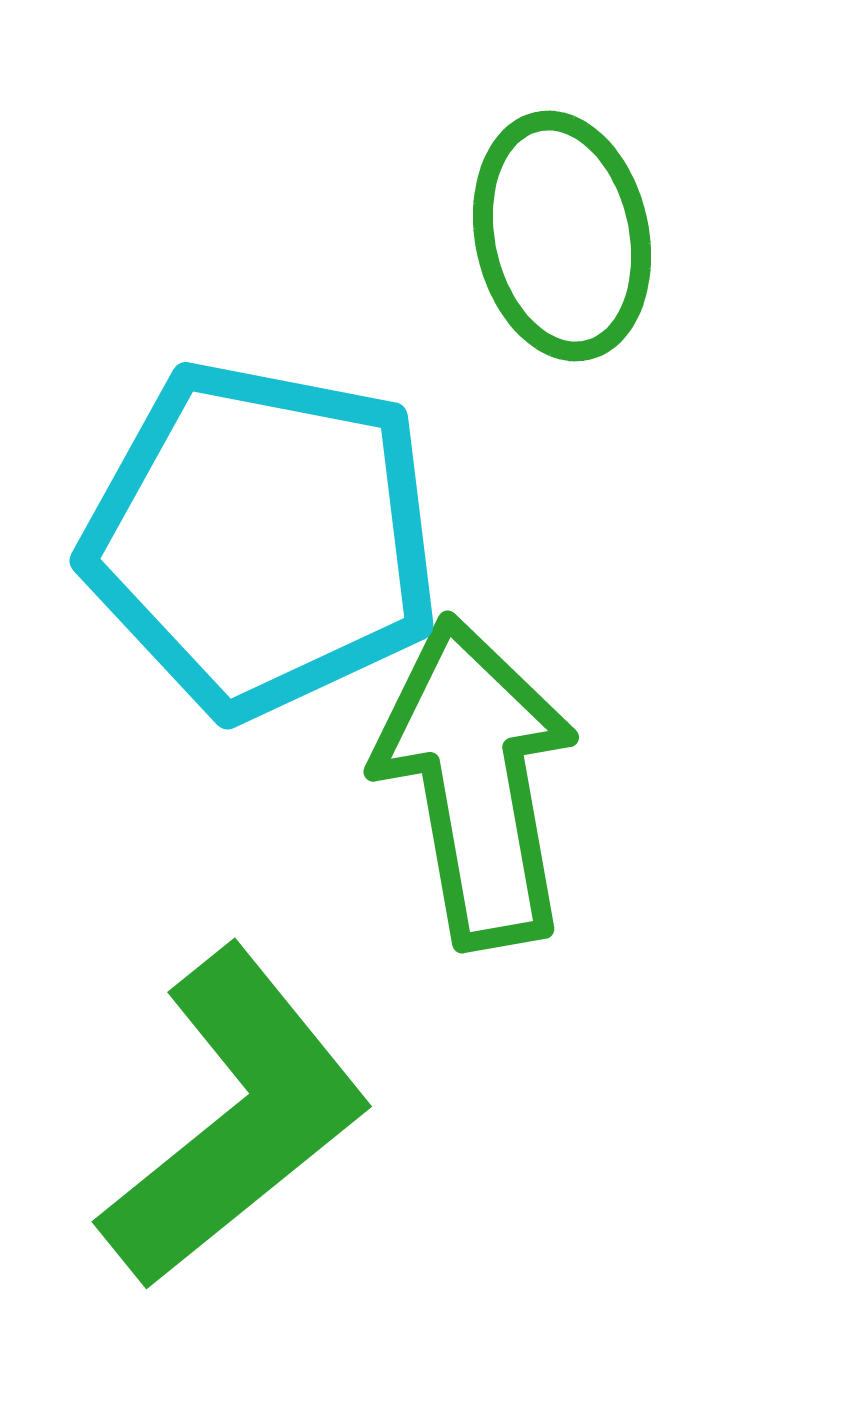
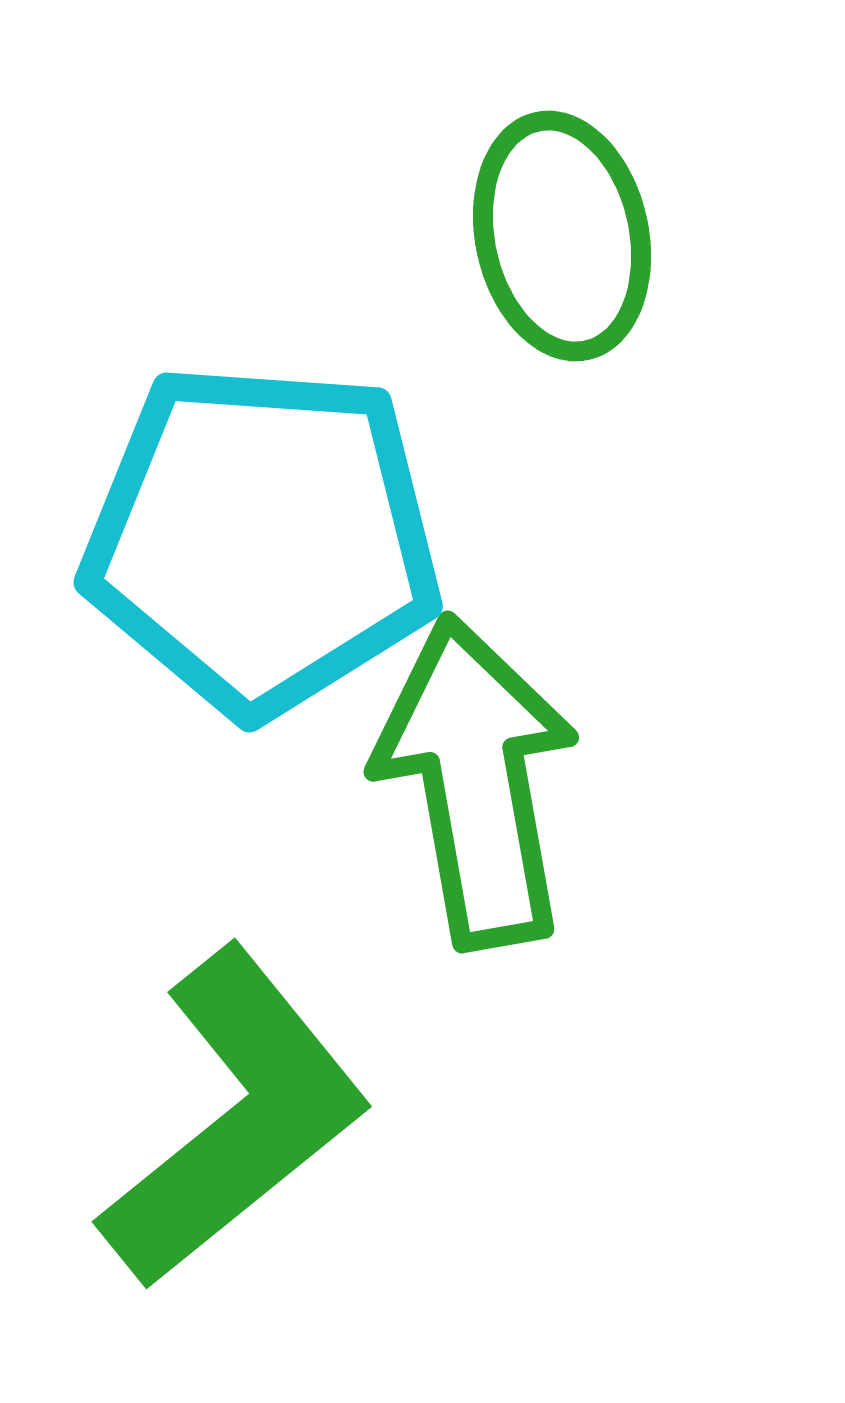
cyan pentagon: rotated 7 degrees counterclockwise
